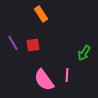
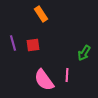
purple line: rotated 14 degrees clockwise
